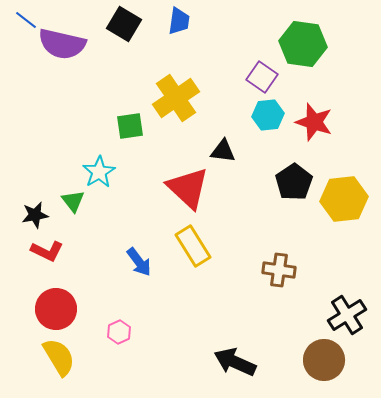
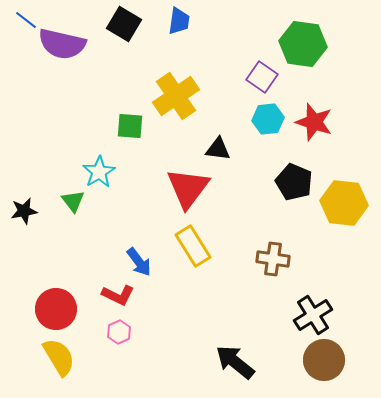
yellow cross: moved 2 px up
cyan hexagon: moved 4 px down
green square: rotated 12 degrees clockwise
black triangle: moved 5 px left, 2 px up
black pentagon: rotated 15 degrees counterclockwise
red triangle: rotated 24 degrees clockwise
yellow hexagon: moved 4 px down; rotated 12 degrees clockwise
black star: moved 11 px left, 4 px up
red L-shape: moved 71 px right, 44 px down
brown cross: moved 6 px left, 11 px up
black cross: moved 34 px left
black arrow: rotated 15 degrees clockwise
